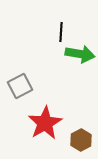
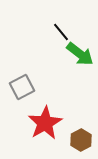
black line: rotated 42 degrees counterclockwise
green arrow: rotated 28 degrees clockwise
gray square: moved 2 px right, 1 px down
